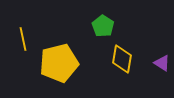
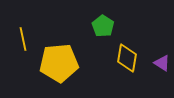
yellow diamond: moved 5 px right, 1 px up
yellow pentagon: rotated 9 degrees clockwise
